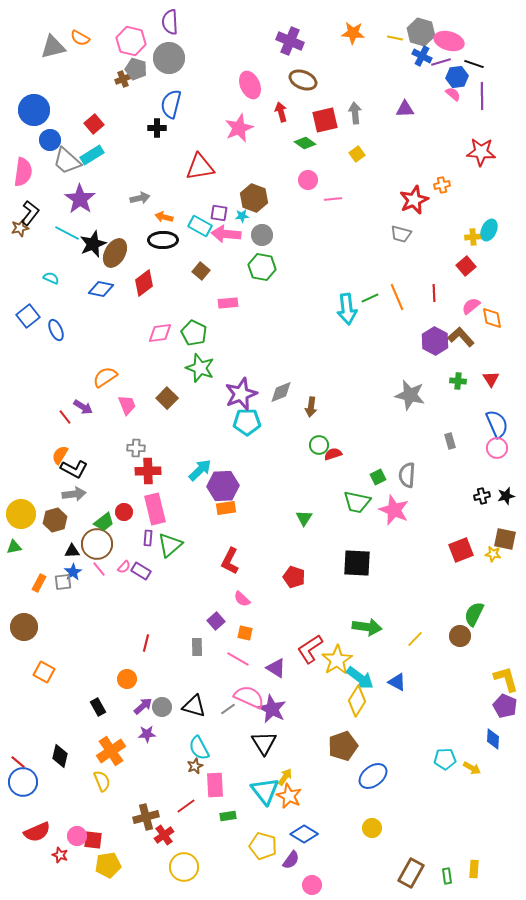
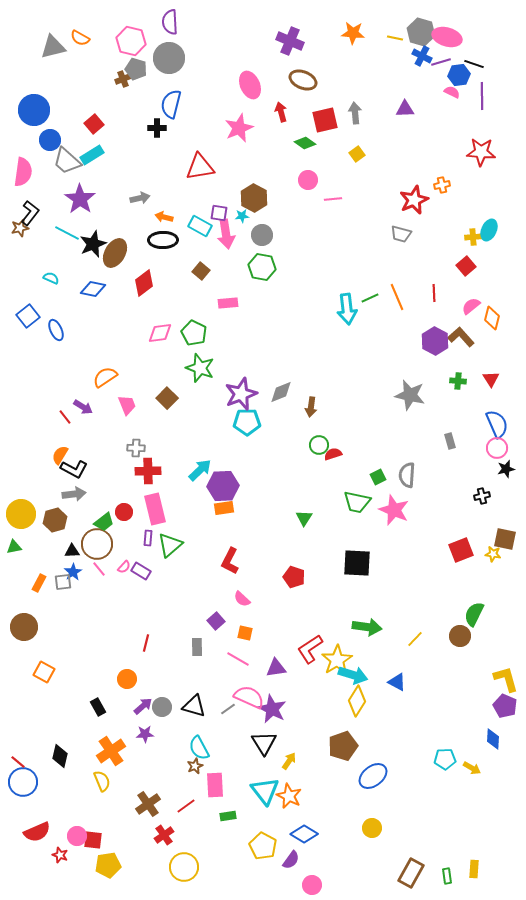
pink ellipse at (449, 41): moved 2 px left, 4 px up
blue hexagon at (457, 77): moved 2 px right, 2 px up
pink semicircle at (453, 94): moved 1 px left, 2 px up; rotated 14 degrees counterclockwise
brown hexagon at (254, 198): rotated 8 degrees clockwise
pink arrow at (226, 234): rotated 104 degrees counterclockwise
blue diamond at (101, 289): moved 8 px left
orange diamond at (492, 318): rotated 25 degrees clockwise
black star at (506, 496): moved 27 px up
orange rectangle at (226, 508): moved 2 px left
purple triangle at (276, 668): rotated 40 degrees counterclockwise
cyan arrow at (360, 678): moved 7 px left, 3 px up; rotated 20 degrees counterclockwise
purple star at (147, 734): moved 2 px left
yellow arrow at (285, 777): moved 4 px right, 16 px up
brown cross at (146, 817): moved 2 px right, 13 px up; rotated 20 degrees counterclockwise
yellow pentagon at (263, 846): rotated 12 degrees clockwise
